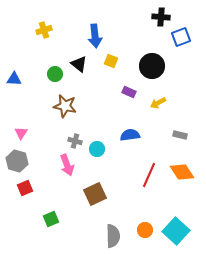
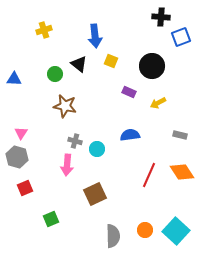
gray hexagon: moved 4 px up
pink arrow: rotated 25 degrees clockwise
